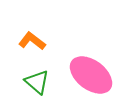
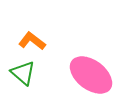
green triangle: moved 14 px left, 9 px up
